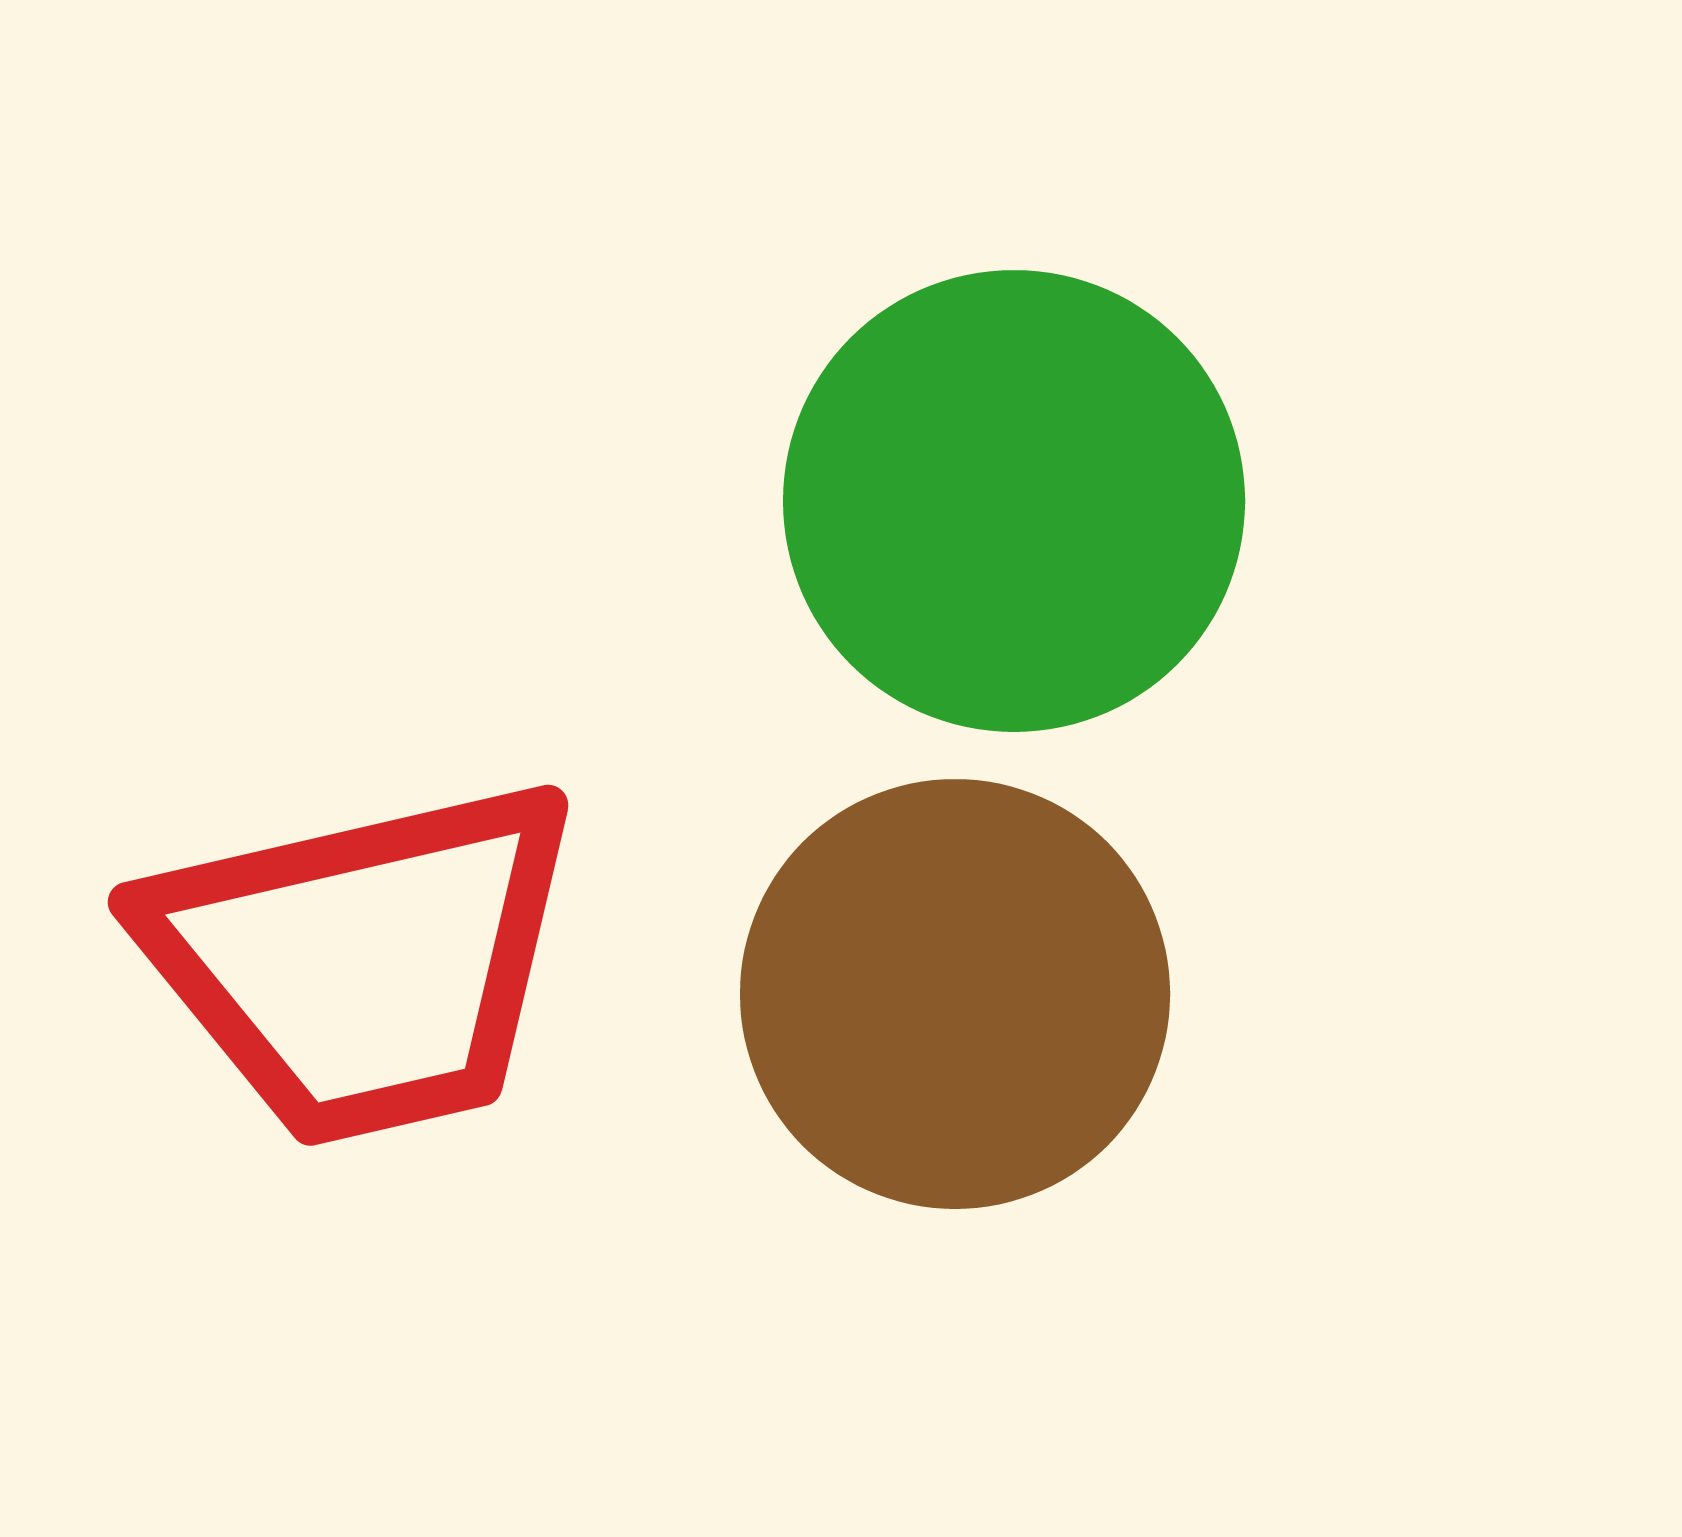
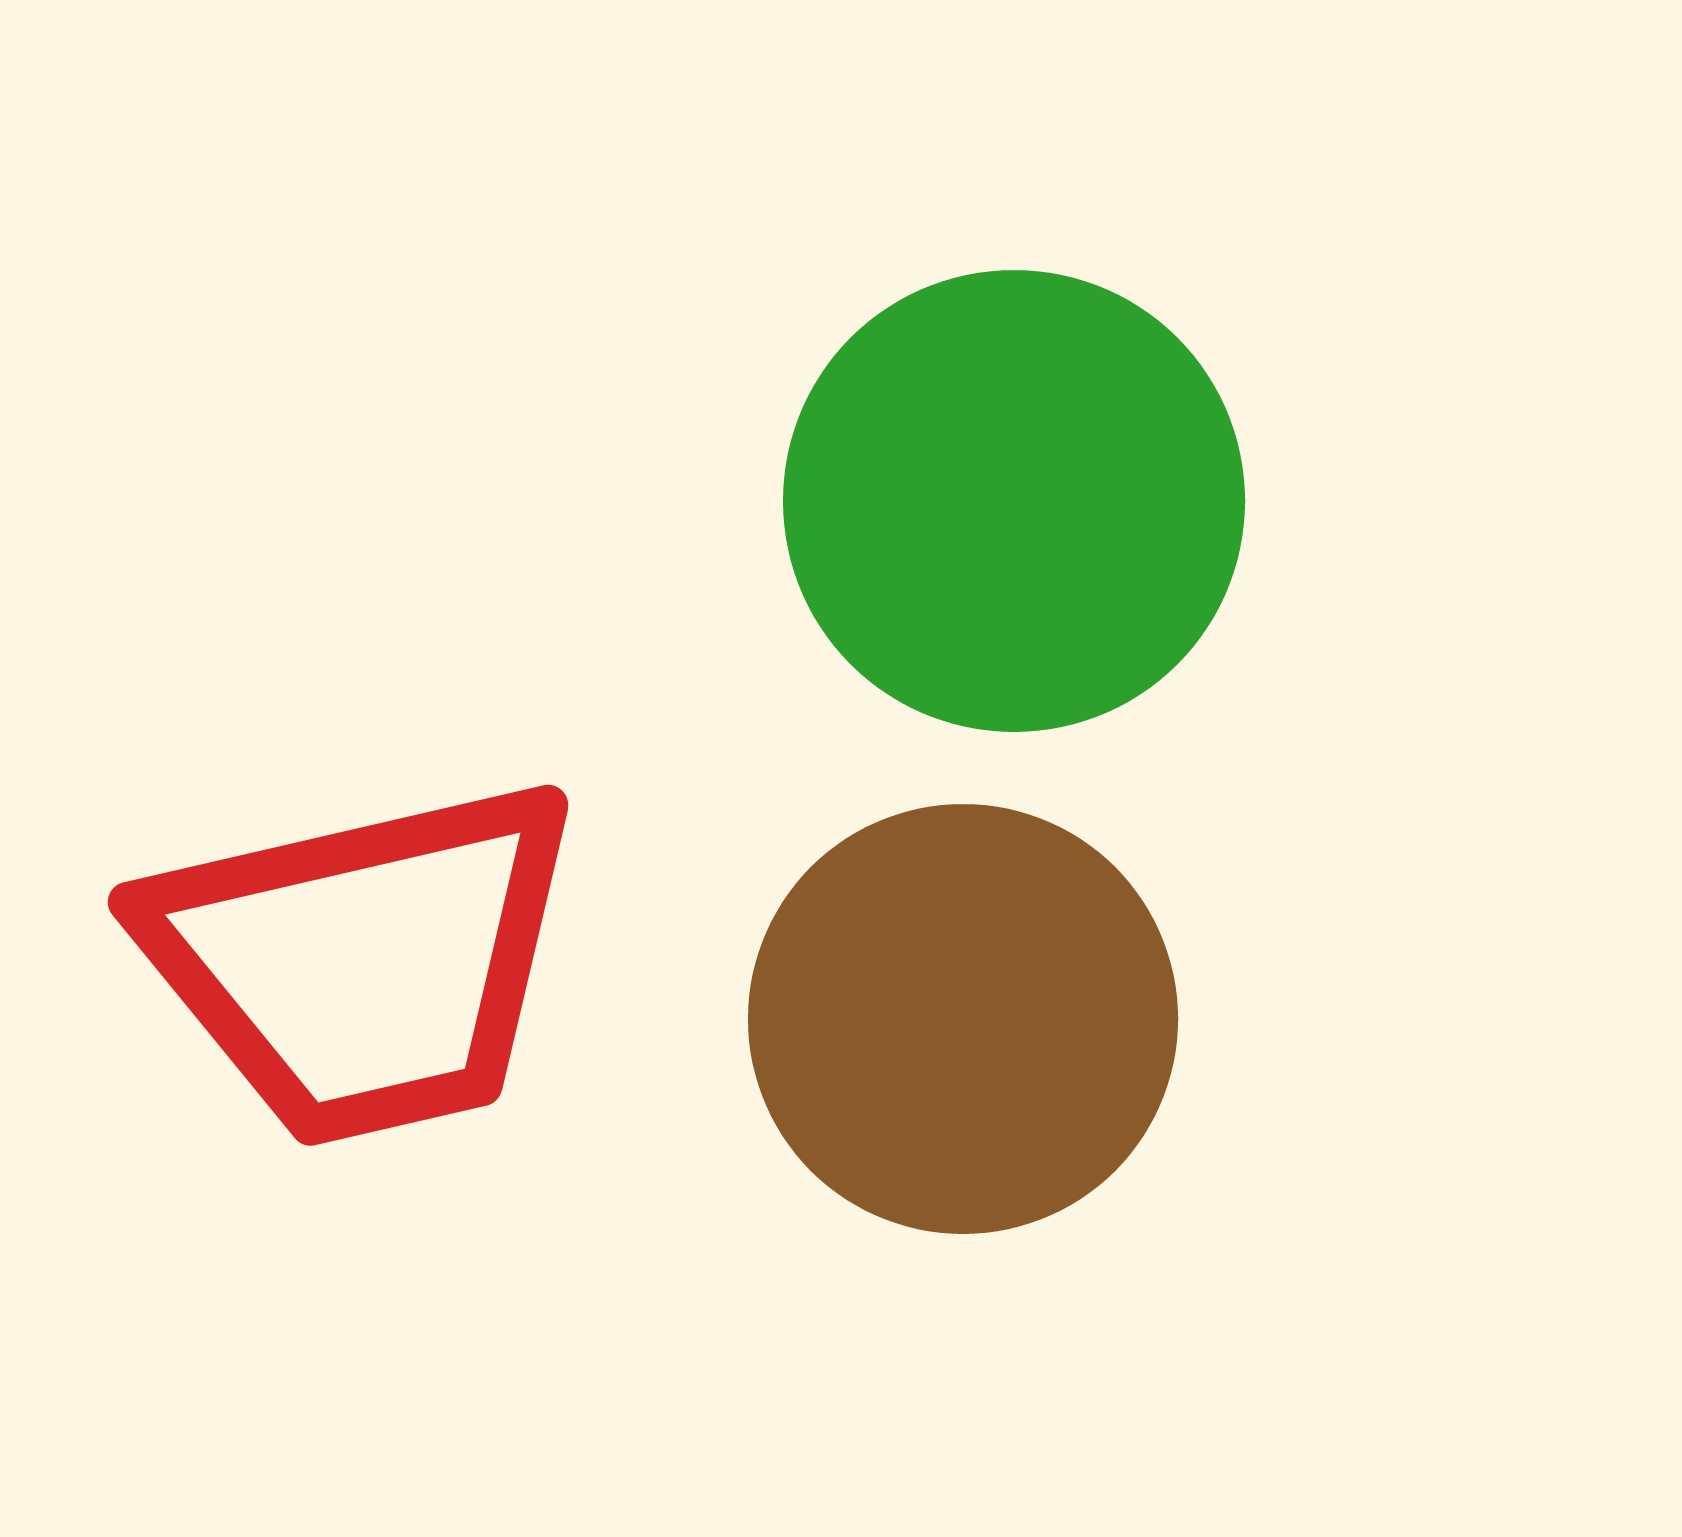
brown circle: moved 8 px right, 25 px down
